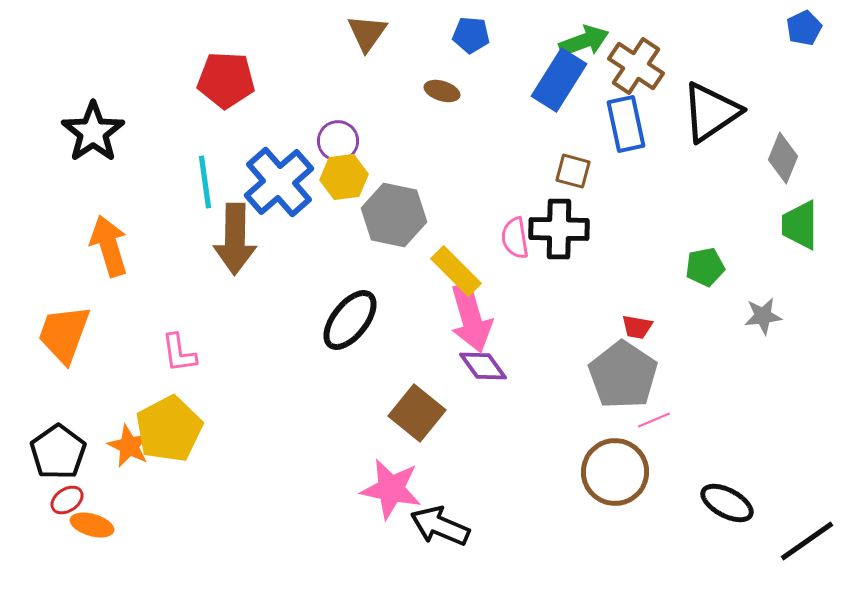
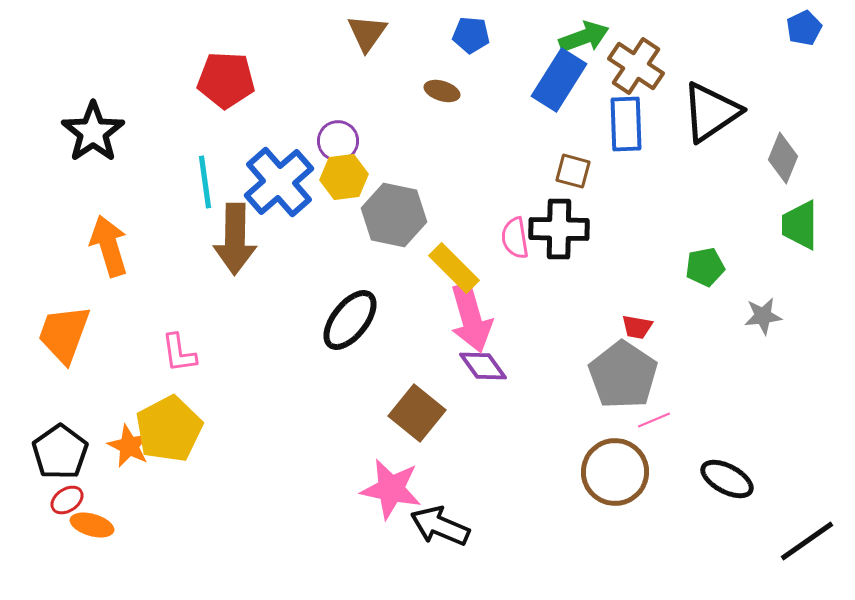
green arrow at (584, 41): moved 4 px up
blue rectangle at (626, 124): rotated 10 degrees clockwise
yellow rectangle at (456, 271): moved 2 px left, 3 px up
black pentagon at (58, 452): moved 2 px right
black ellipse at (727, 503): moved 24 px up
